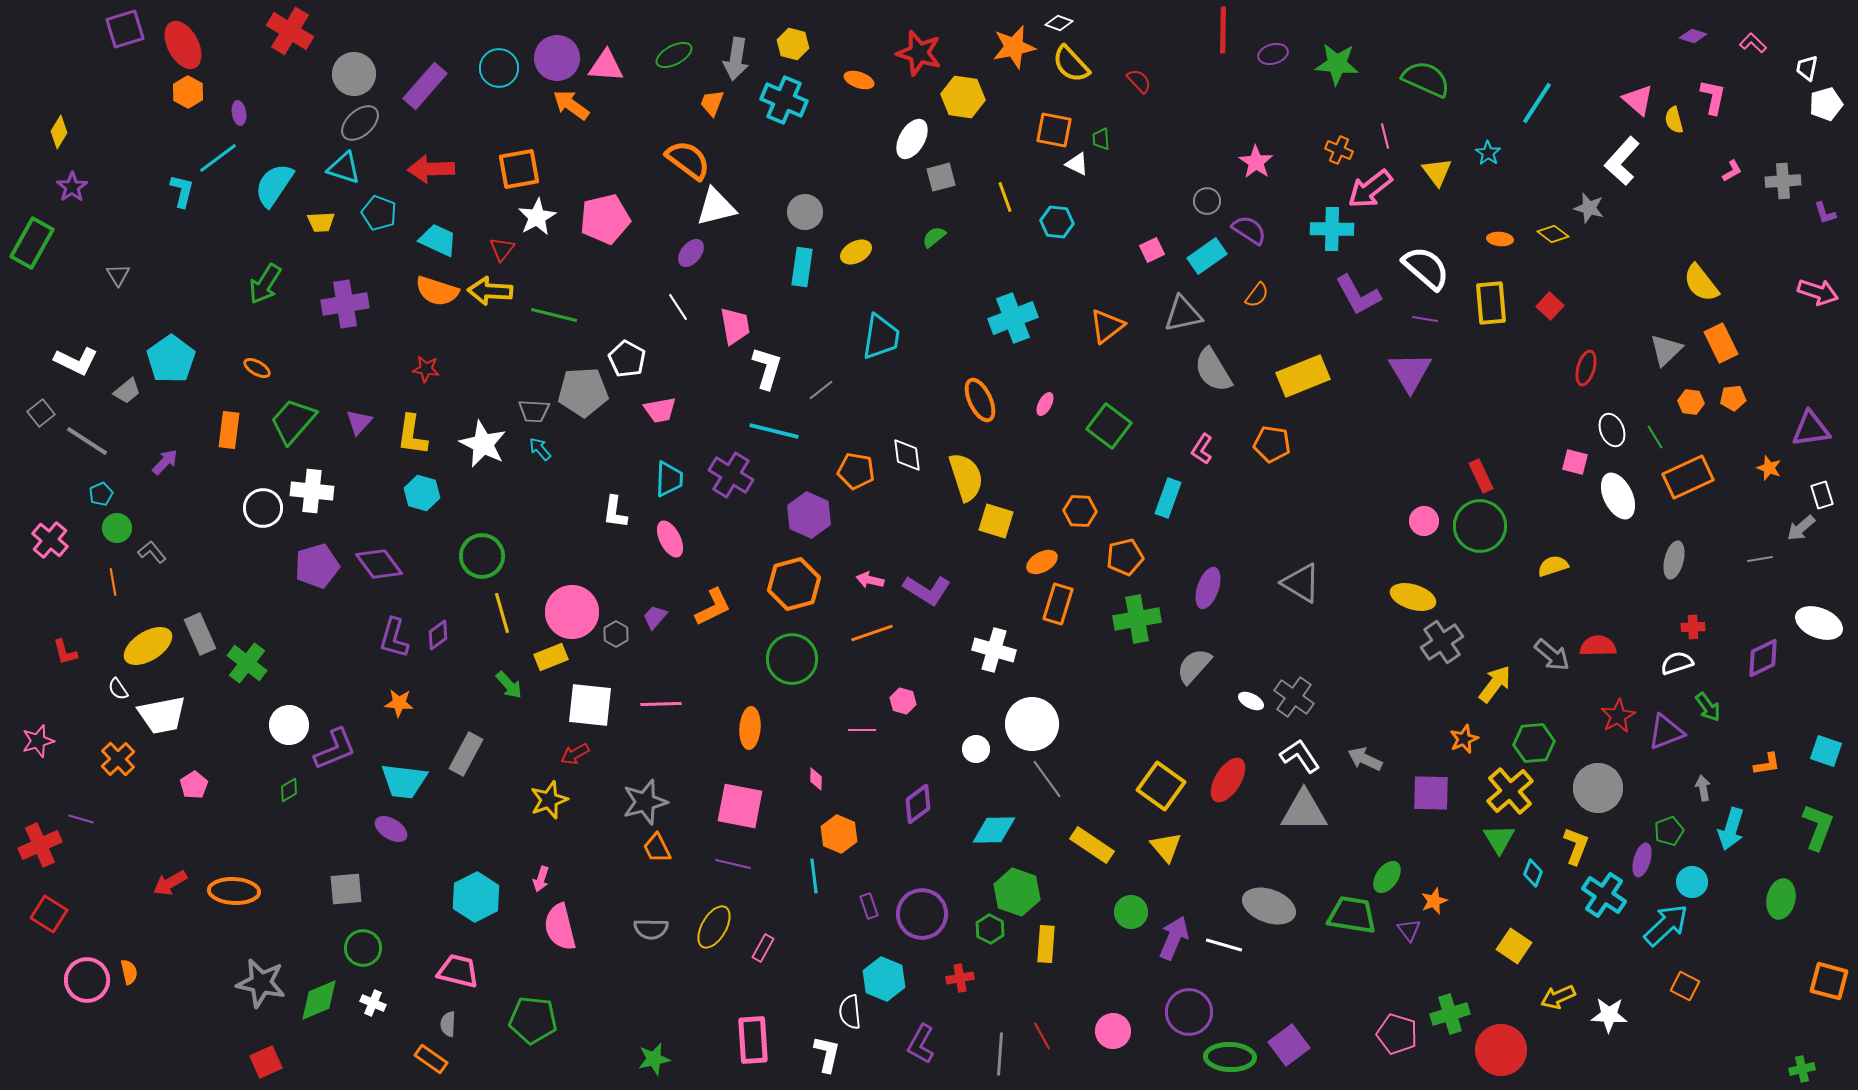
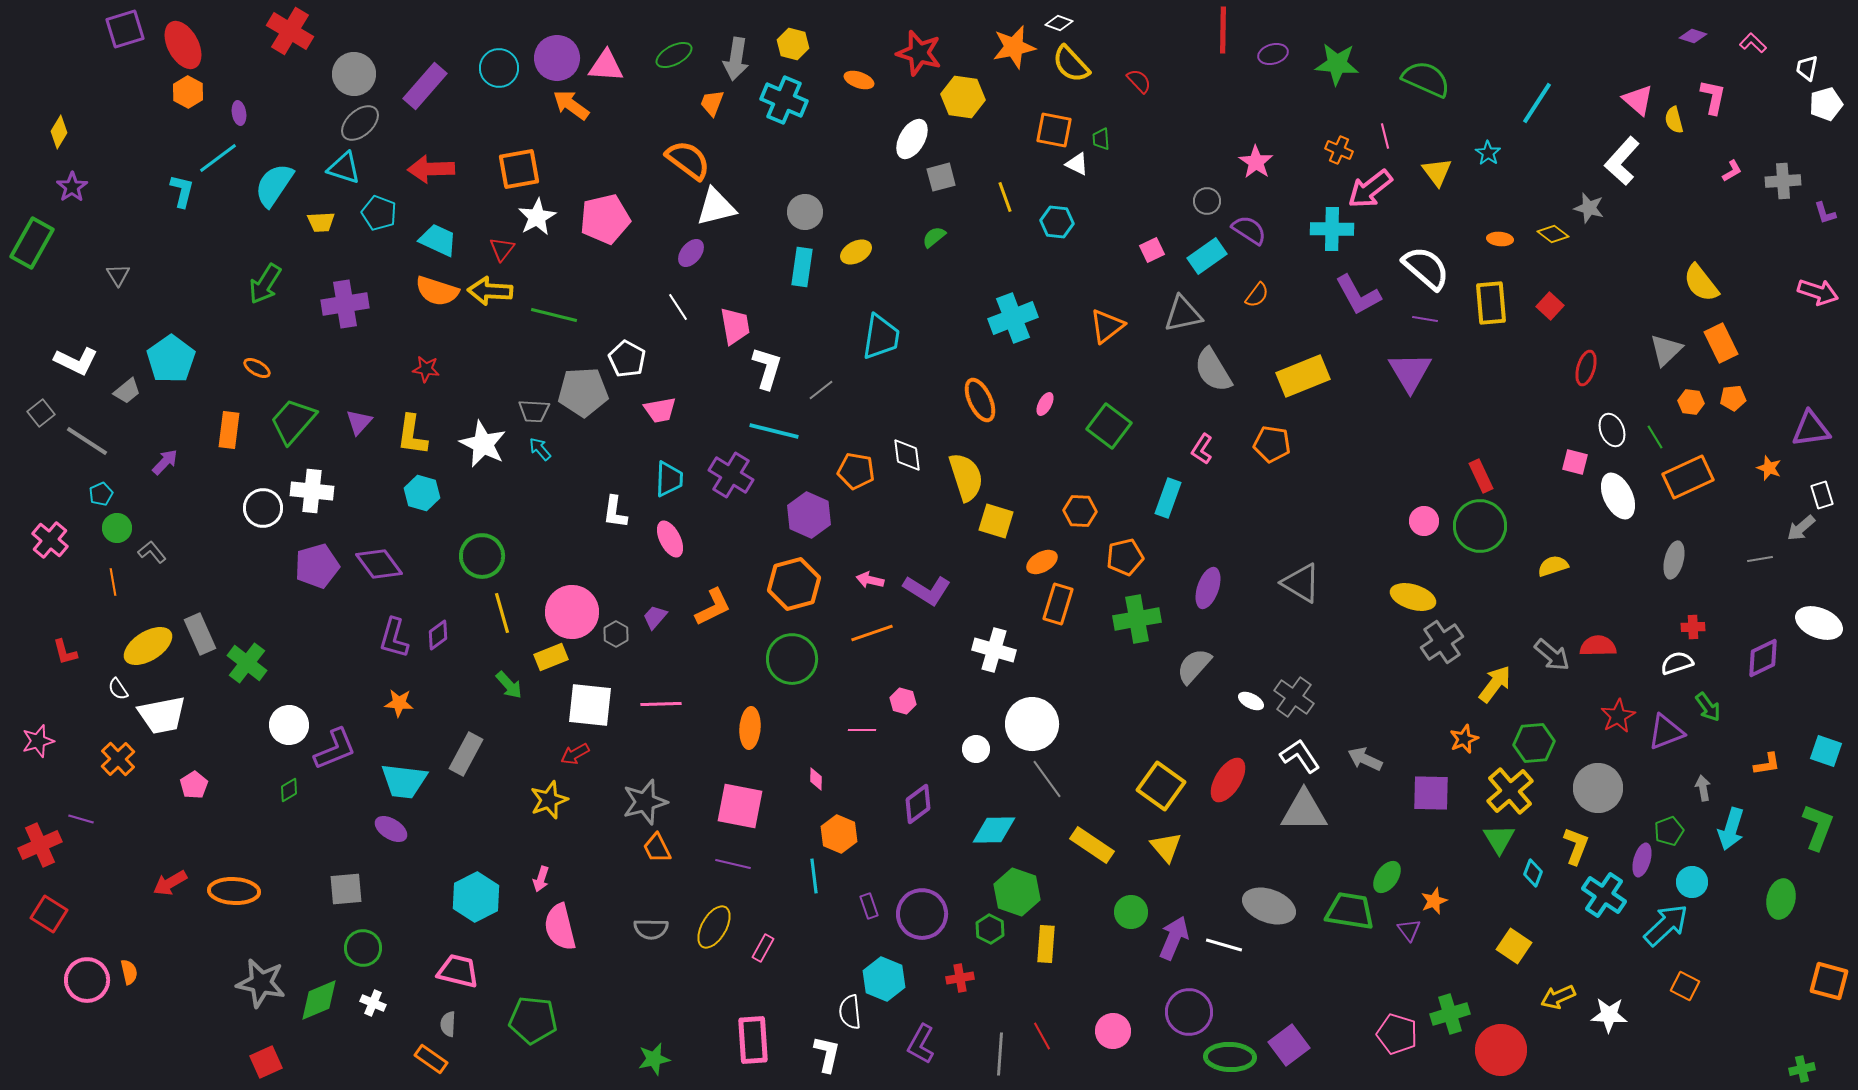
green trapezoid at (1352, 915): moved 2 px left, 4 px up
